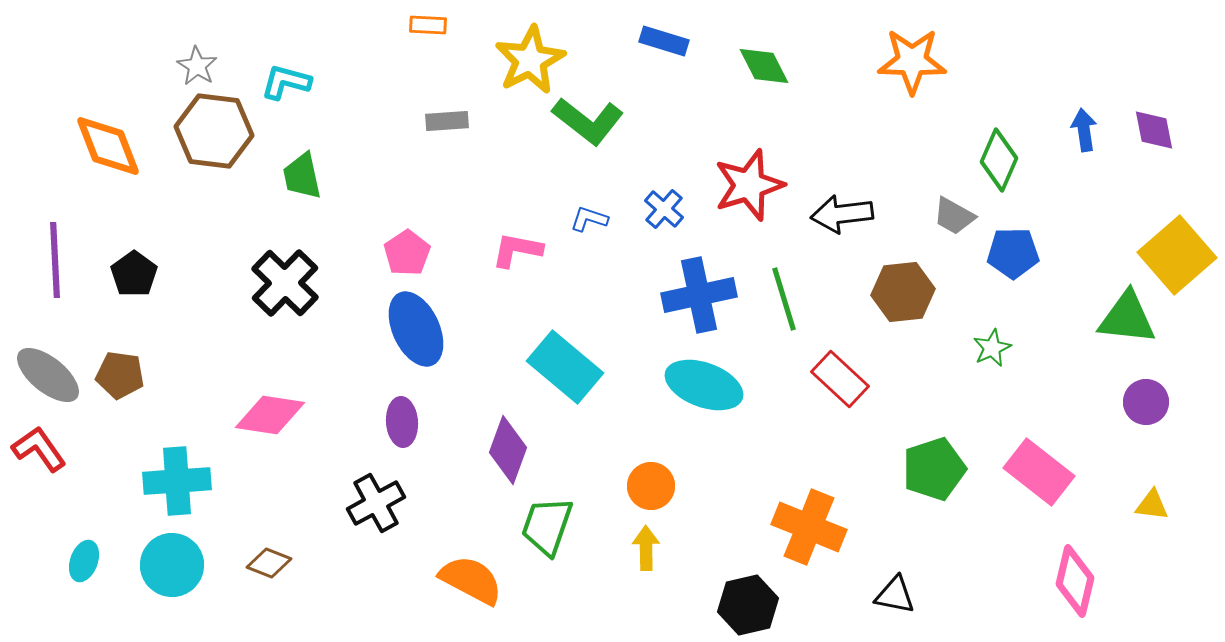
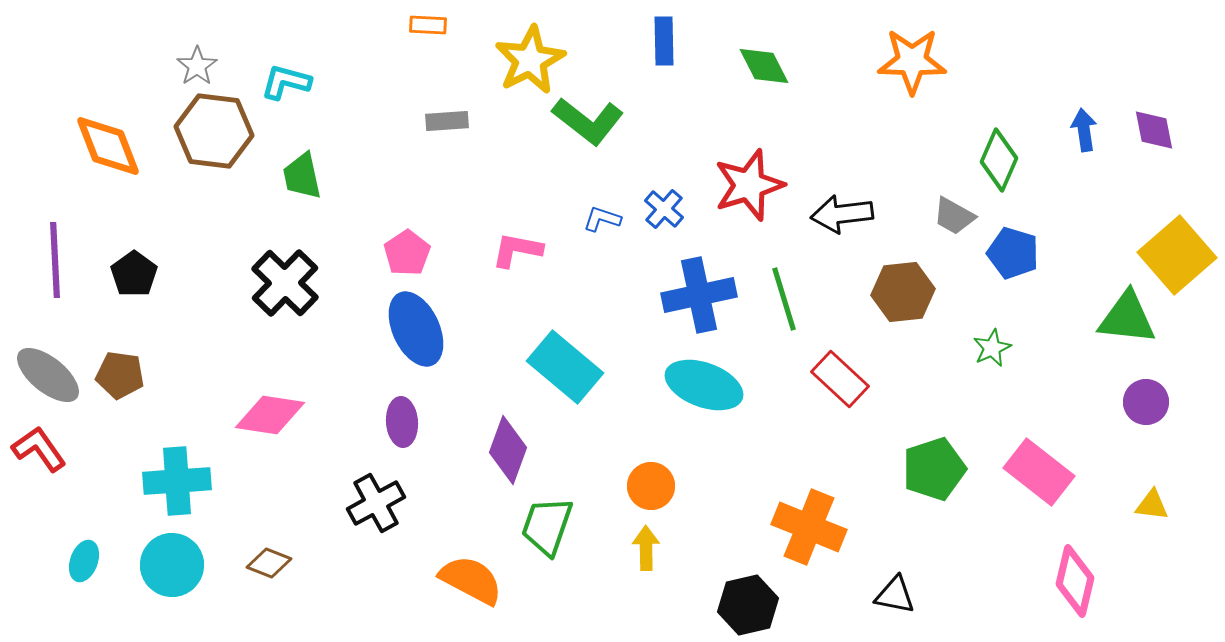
blue rectangle at (664, 41): rotated 72 degrees clockwise
gray star at (197, 66): rotated 6 degrees clockwise
blue L-shape at (589, 219): moved 13 px right
blue pentagon at (1013, 253): rotated 18 degrees clockwise
